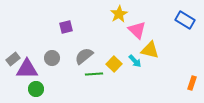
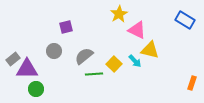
pink triangle: rotated 18 degrees counterclockwise
gray circle: moved 2 px right, 7 px up
